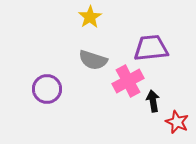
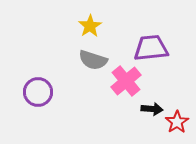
yellow star: moved 9 px down
pink cross: moved 2 px left; rotated 12 degrees counterclockwise
purple circle: moved 9 px left, 3 px down
black arrow: moved 1 px left, 8 px down; rotated 105 degrees clockwise
red star: rotated 15 degrees clockwise
